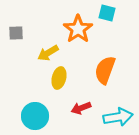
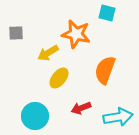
orange star: moved 2 px left, 5 px down; rotated 24 degrees counterclockwise
yellow ellipse: rotated 25 degrees clockwise
